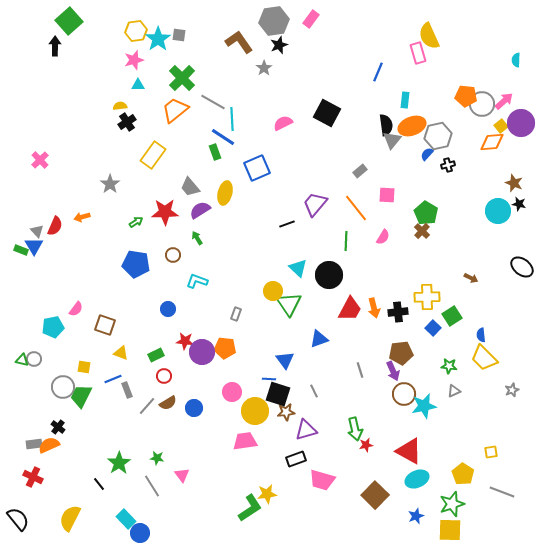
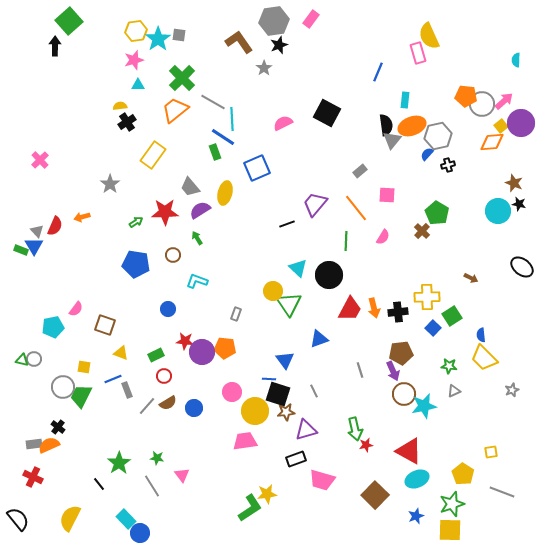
green pentagon at (426, 213): moved 11 px right
